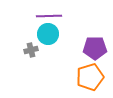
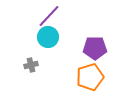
purple line: rotated 45 degrees counterclockwise
cyan circle: moved 3 px down
gray cross: moved 15 px down
